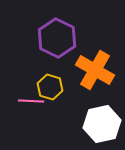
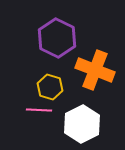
orange cross: rotated 9 degrees counterclockwise
pink line: moved 8 px right, 9 px down
white hexagon: moved 20 px left; rotated 15 degrees counterclockwise
